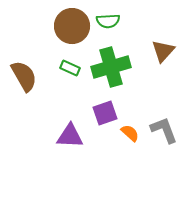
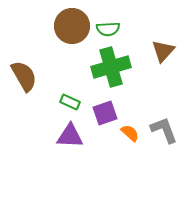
green semicircle: moved 8 px down
green rectangle: moved 34 px down
